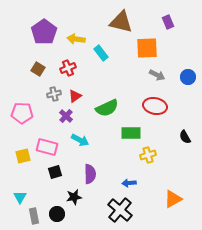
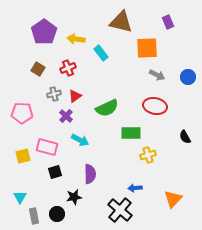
blue arrow: moved 6 px right, 5 px down
orange triangle: rotated 18 degrees counterclockwise
